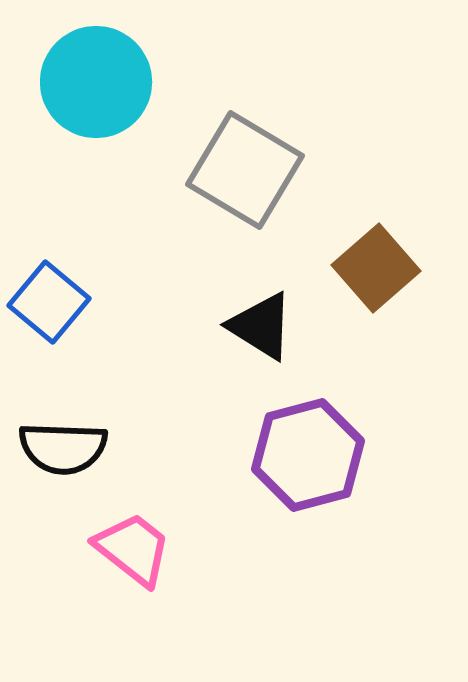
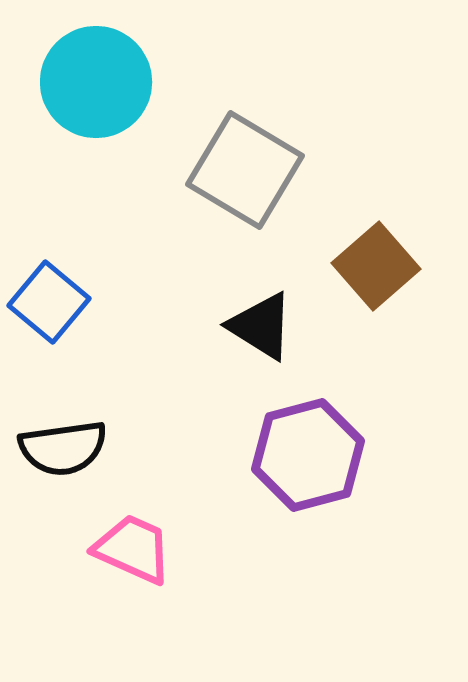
brown square: moved 2 px up
black semicircle: rotated 10 degrees counterclockwise
pink trapezoid: rotated 14 degrees counterclockwise
